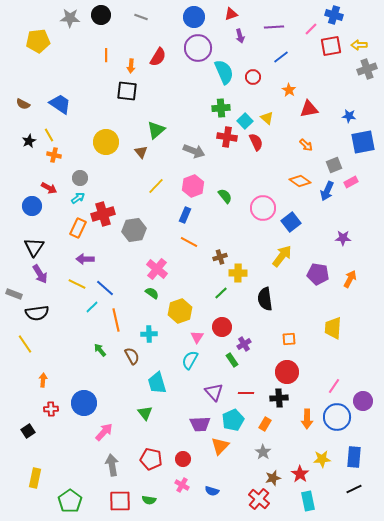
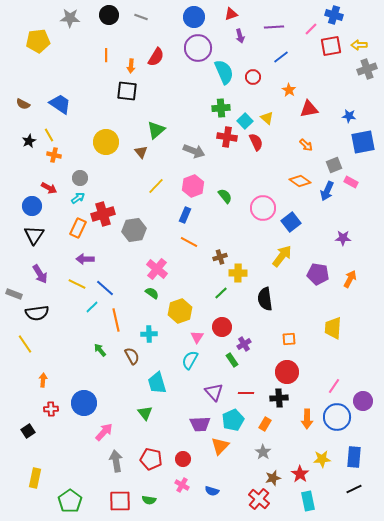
black circle at (101, 15): moved 8 px right
red semicircle at (158, 57): moved 2 px left
pink rectangle at (351, 182): rotated 56 degrees clockwise
black triangle at (34, 247): moved 12 px up
gray arrow at (112, 465): moved 4 px right, 4 px up
